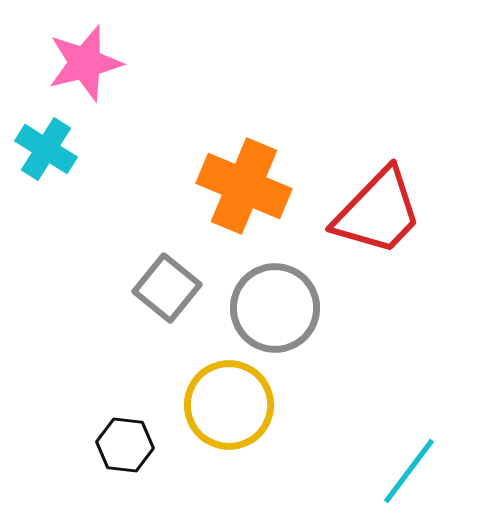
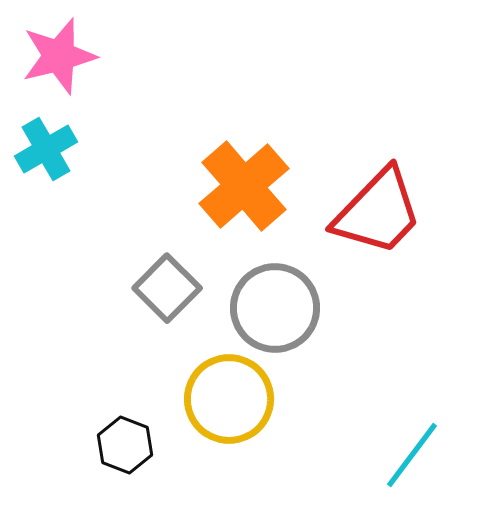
pink star: moved 26 px left, 7 px up
cyan cross: rotated 28 degrees clockwise
orange cross: rotated 26 degrees clockwise
gray square: rotated 6 degrees clockwise
yellow circle: moved 6 px up
black hexagon: rotated 14 degrees clockwise
cyan line: moved 3 px right, 16 px up
